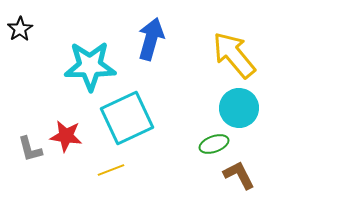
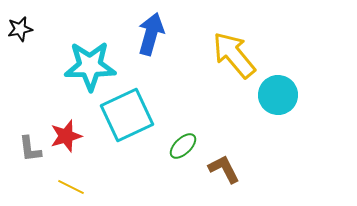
black star: rotated 20 degrees clockwise
blue arrow: moved 5 px up
cyan circle: moved 39 px right, 13 px up
cyan square: moved 3 px up
red star: rotated 24 degrees counterclockwise
green ellipse: moved 31 px left, 2 px down; rotated 24 degrees counterclockwise
gray L-shape: rotated 8 degrees clockwise
yellow line: moved 40 px left, 17 px down; rotated 48 degrees clockwise
brown L-shape: moved 15 px left, 6 px up
